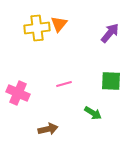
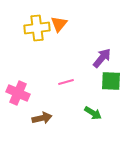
purple arrow: moved 8 px left, 25 px down
pink line: moved 2 px right, 2 px up
brown arrow: moved 6 px left, 11 px up
